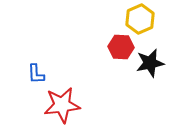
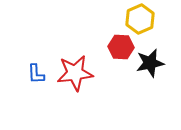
red star: moved 13 px right, 32 px up
